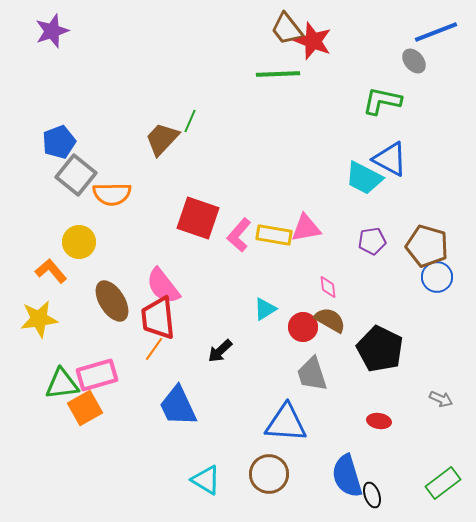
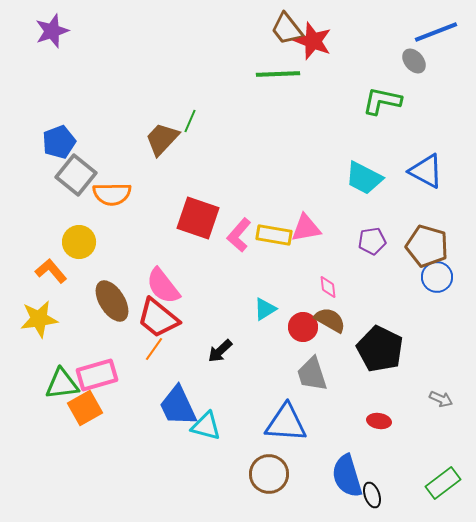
blue triangle at (390, 159): moved 36 px right, 12 px down
red trapezoid at (158, 318): rotated 45 degrees counterclockwise
cyan triangle at (206, 480): moved 54 px up; rotated 16 degrees counterclockwise
